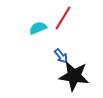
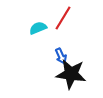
blue arrow: rotated 14 degrees clockwise
black star: moved 3 px left, 2 px up
